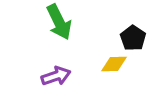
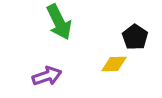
black pentagon: moved 2 px right, 1 px up
purple arrow: moved 9 px left
